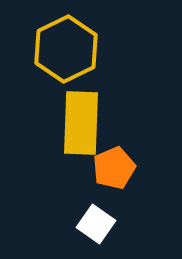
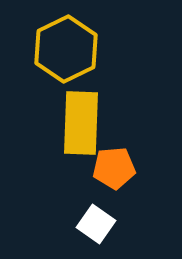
orange pentagon: rotated 18 degrees clockwise
